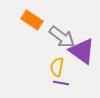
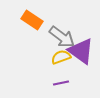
purple triangle: moved 1 px left
yellow semicircle: moved 4 px right, 10 px up; rotated 60 degrees clockwise
purple line: rotated 21 degrees counterclockwise
